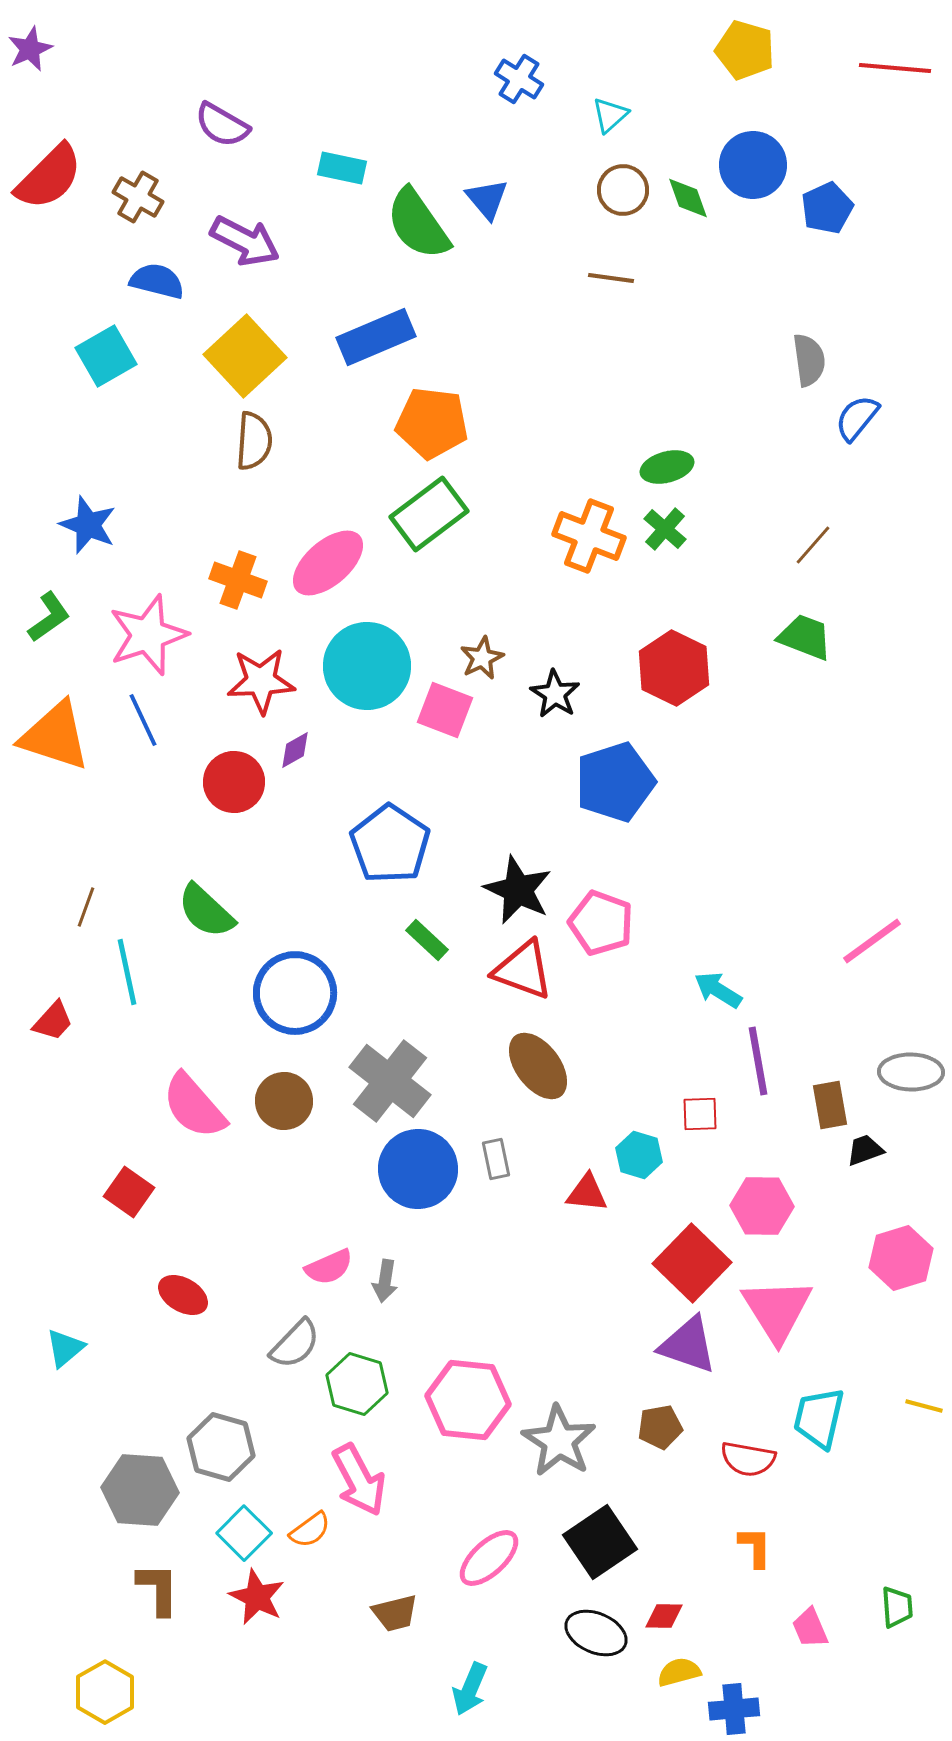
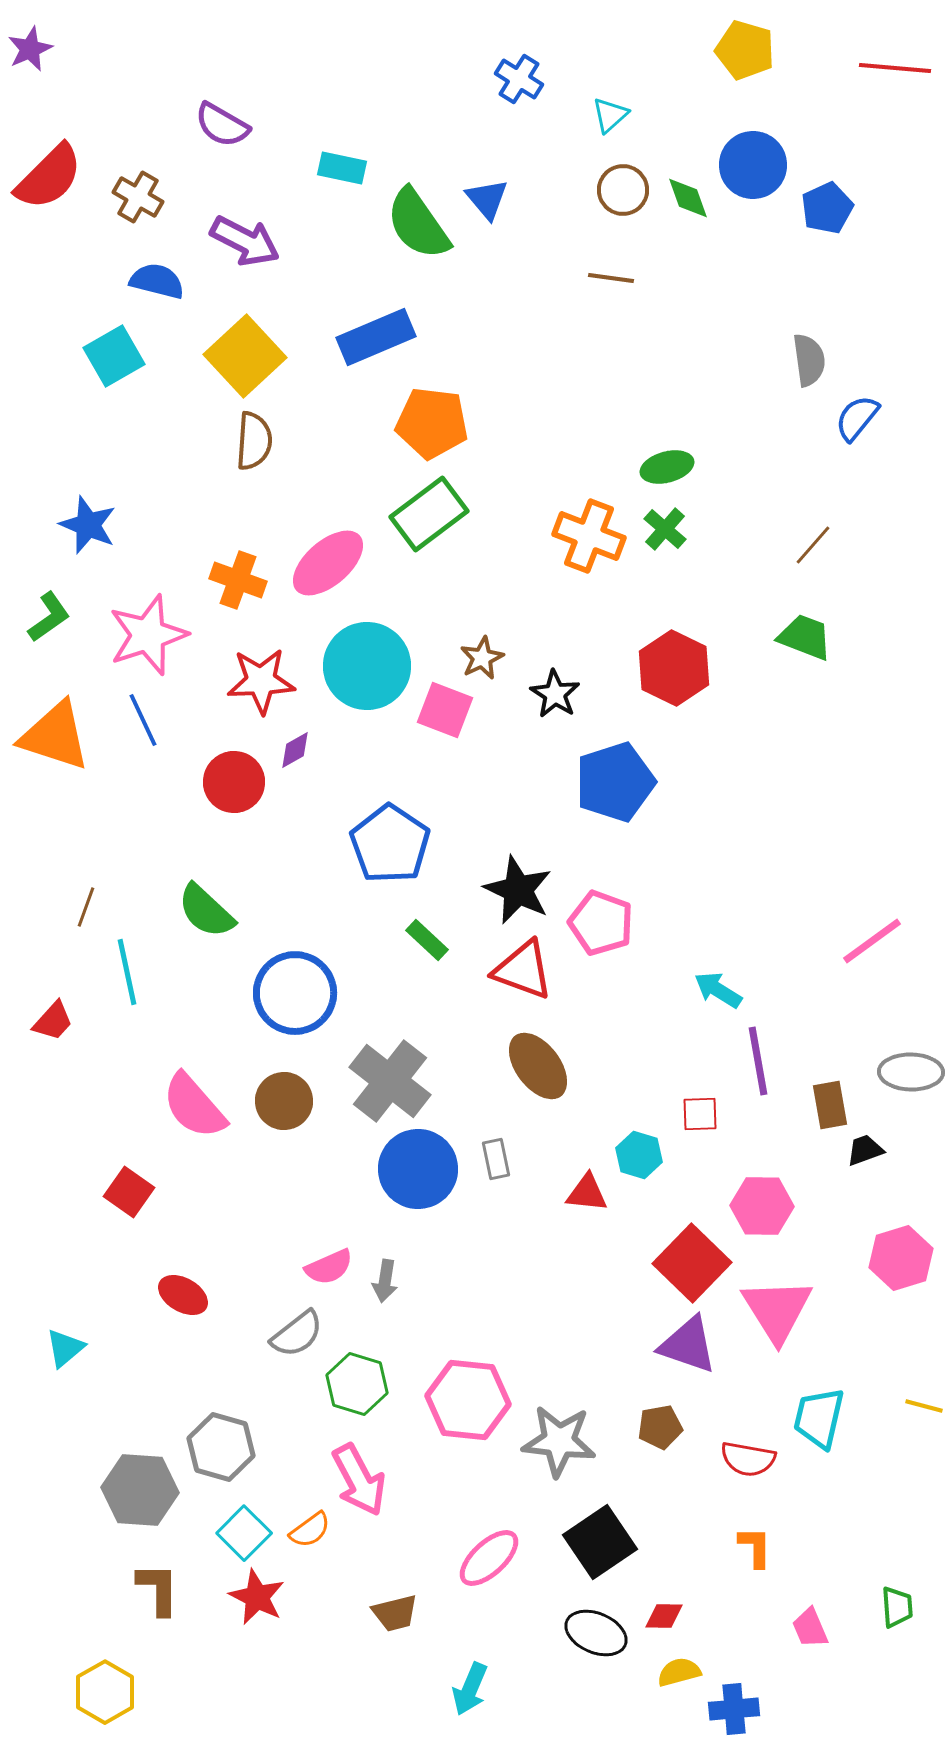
cyan square at (106, 356): moved 8 px right
gray semicircle at (295, 1344): moved 2 px right, 10 px up; rotated 8 degrees clockwise
gray star at (559, 1441): rotated 26 degrees counterclockwise
